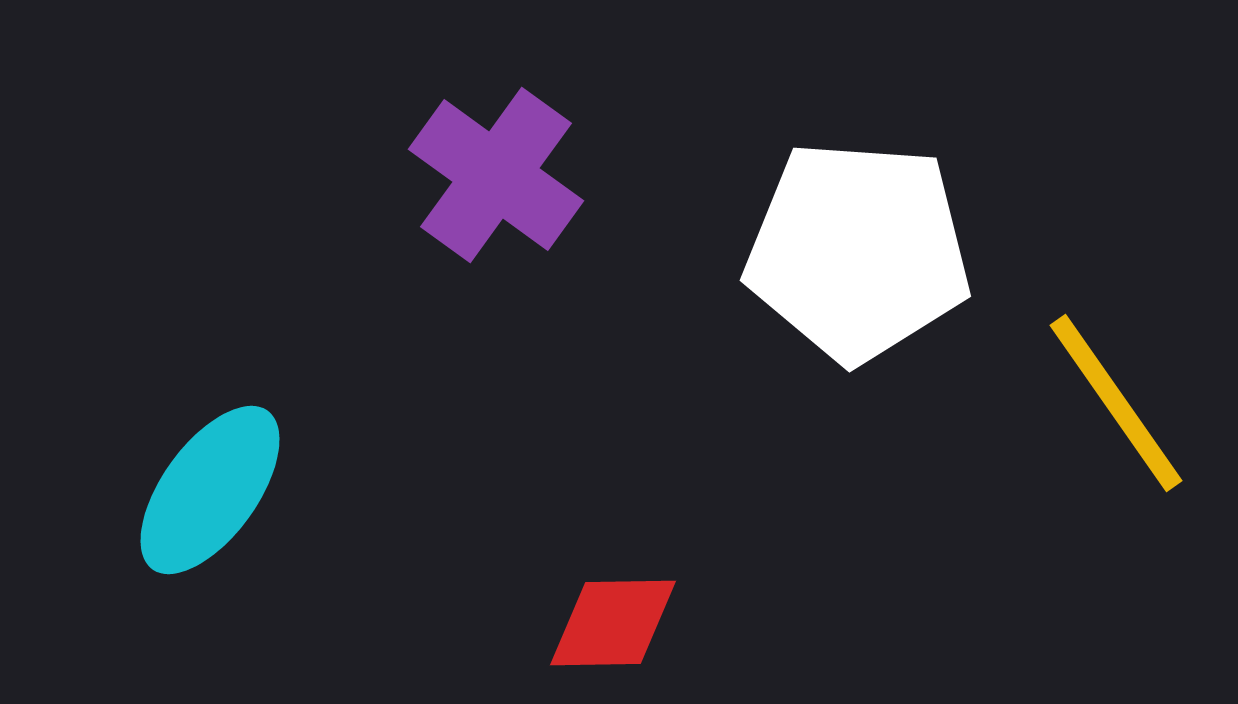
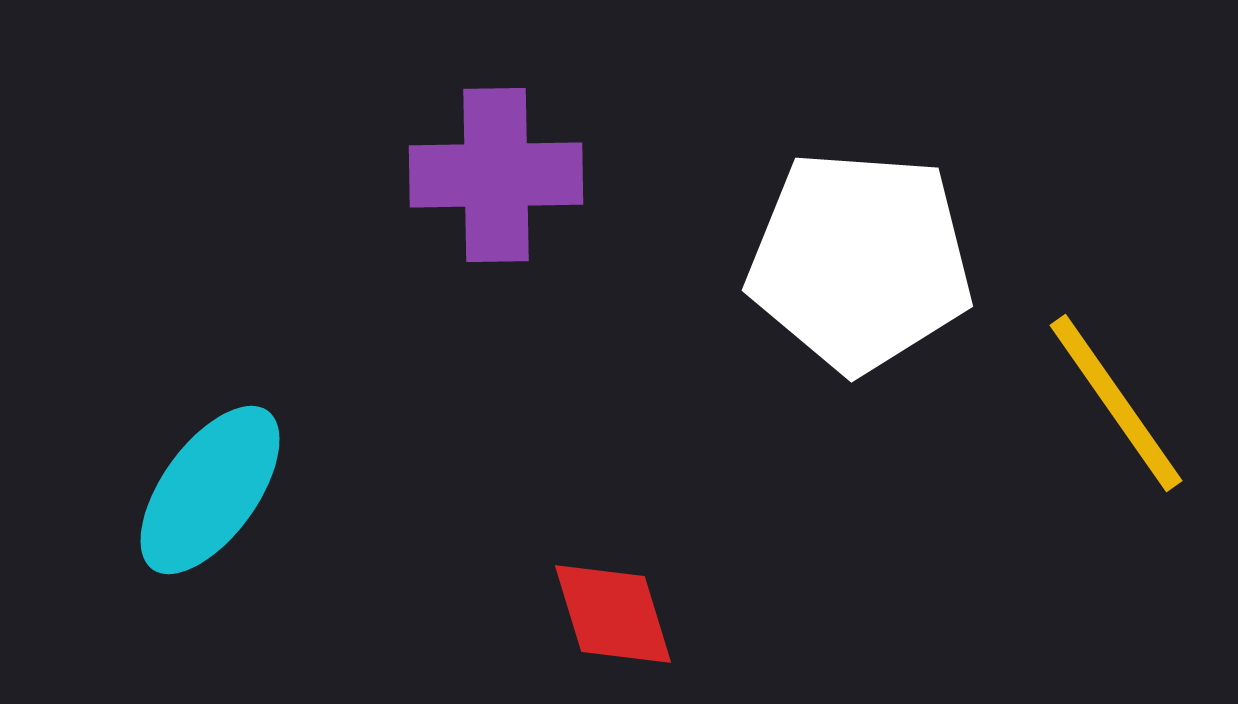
purple cross: rotated 37 degrees counterclockwise
white pentagon: moved 2 px right, 10 px down
red diamond: moved 9 px up; rotated 74 degrees clockwise
